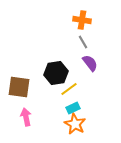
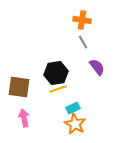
purple semicircle: moved 7 px right, 4 px down
yellow line: moved 11 px left; rotated 18 degrees clockwise
pink arrow: moved 2 px left, 1 px down
